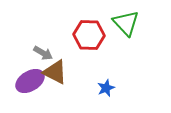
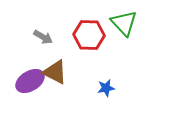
green triangle: moved 2 px left
gray arrow: moved 16 px up
blue star: rotated 12 degrees clockwise
